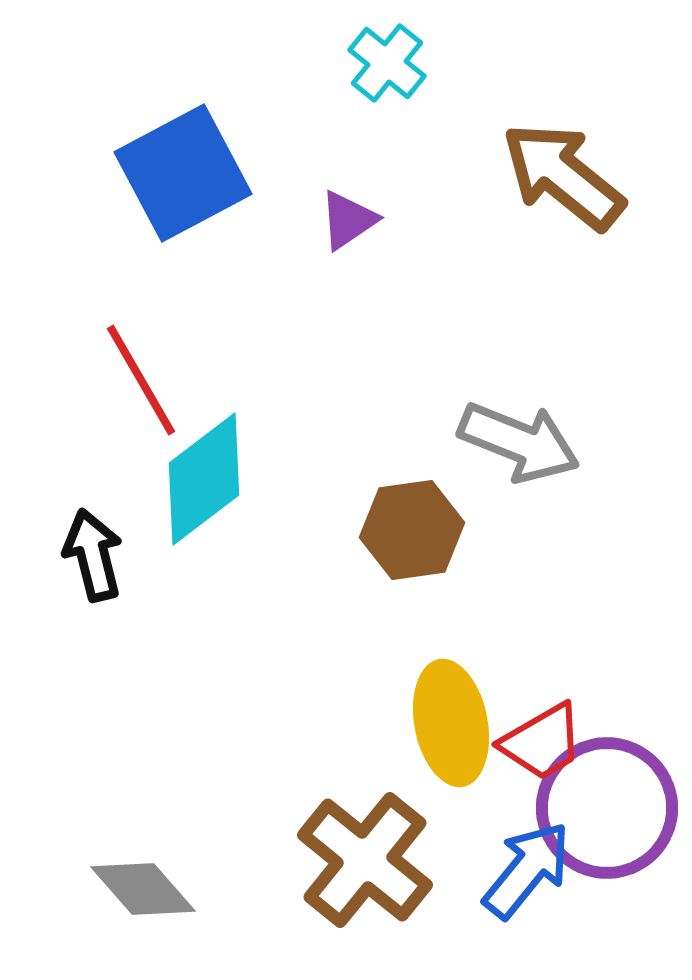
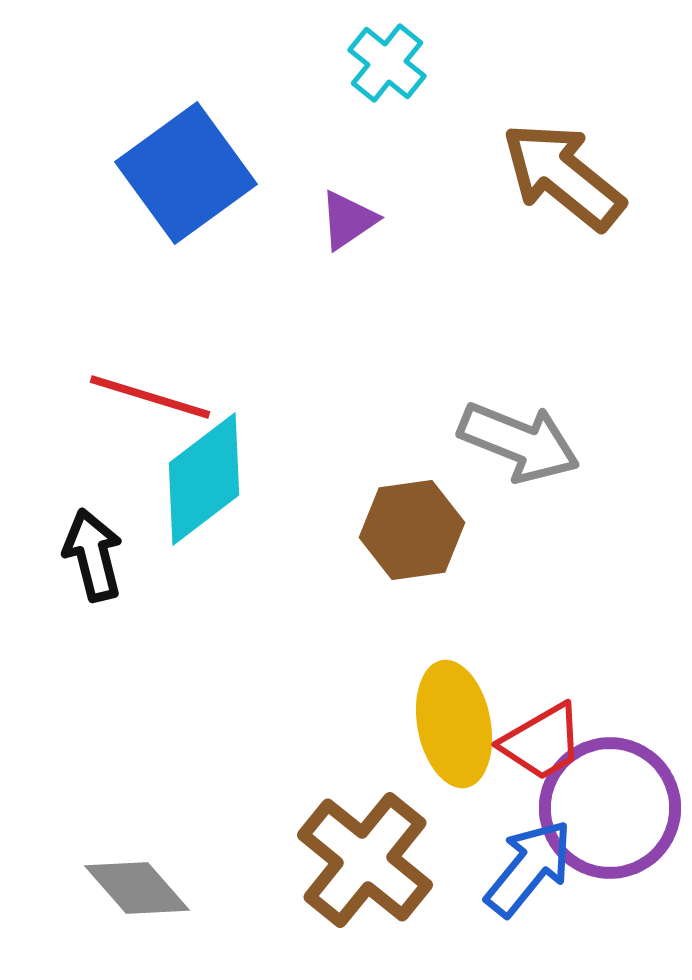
blue square: moved 3 px right; rotated 8 degrees counterclockwise
red line: moved 9 px right, 17 px down; rotated 43 degrees counterclockwise
yellow ellipse: moved 3 px right, 1 px down
purple circle: moved 3 px right
blue arrow: moved 2 px right, 2 px up
gray diamond: moved 6 px left, 1 px up
